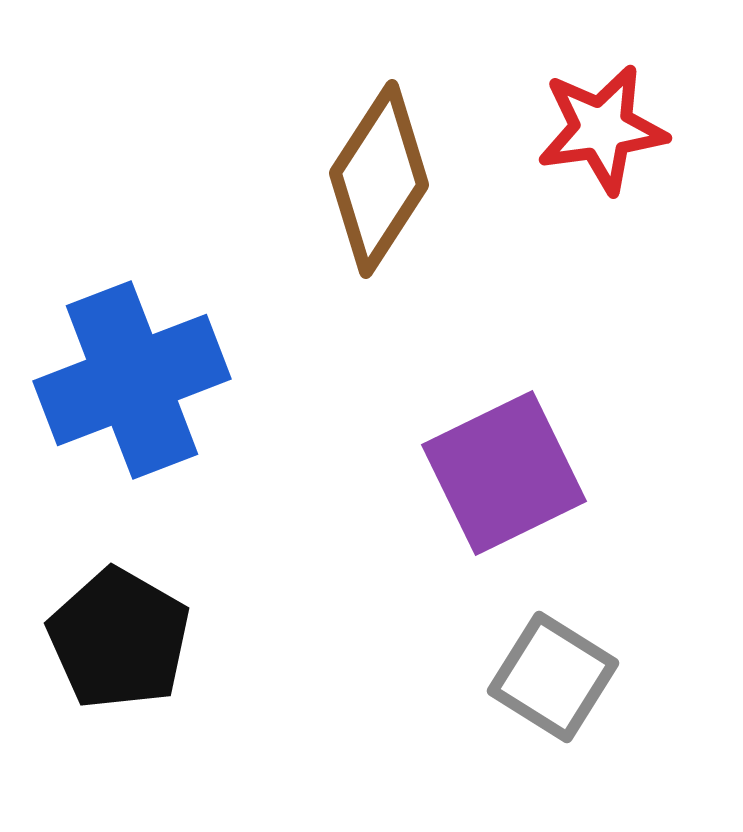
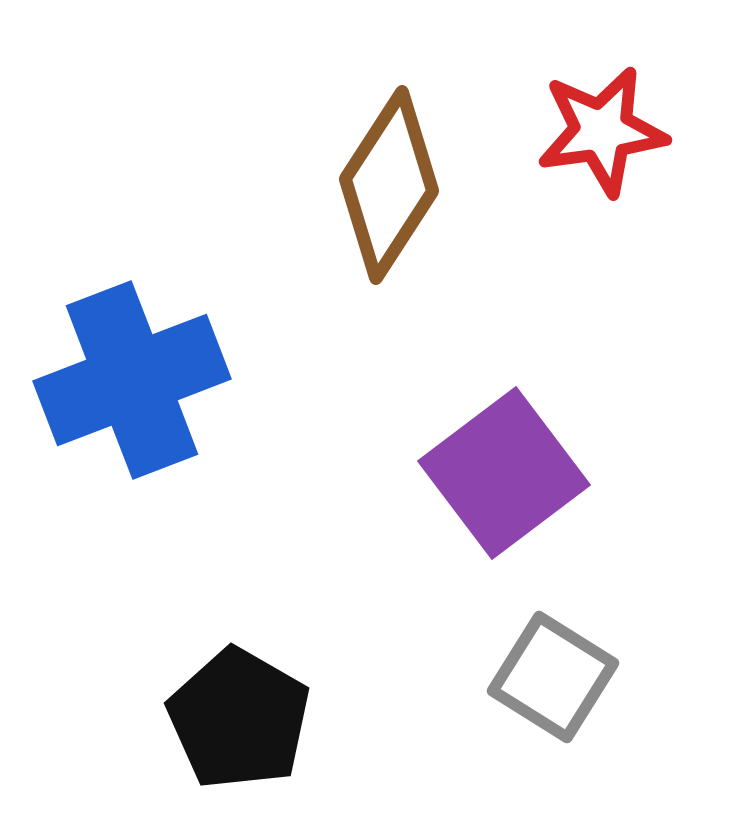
red star: moved 2 px down
brown diamond: moved 10 px right, 6 px down
purple square: rotated 11 degrees counterclockwise
black pentagon: moved 120 px right, 80 px down
